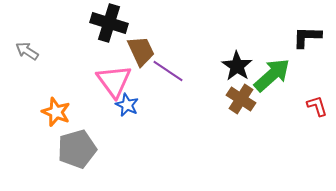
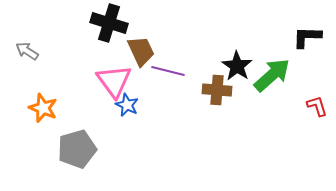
purple line: rotated 20 degrees counterclockwise
brown cross: moved 24 px left, 9 px up; rotated 28 degrees counterclockwise
orange star: moved 13 px left, 4 px up
